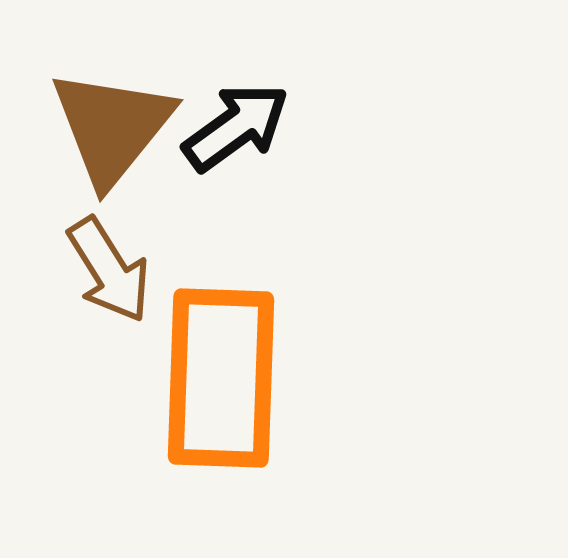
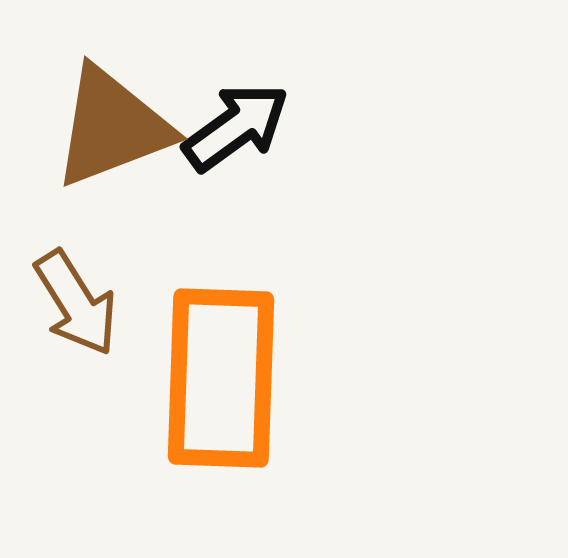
brown triangle: rotated 30 degrees clockwise
brown arrow: moved 33 px left, 33 px down
